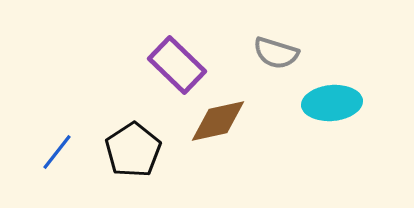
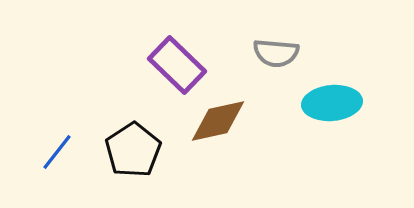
gray semicircle: rotated 12 degrees counterclockwise
